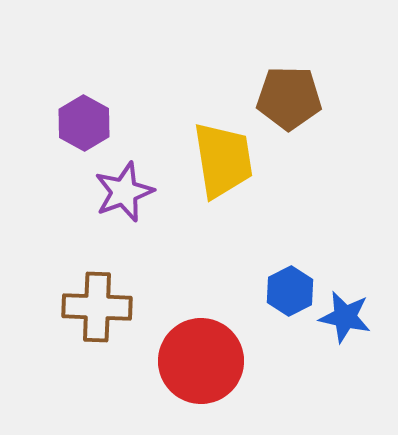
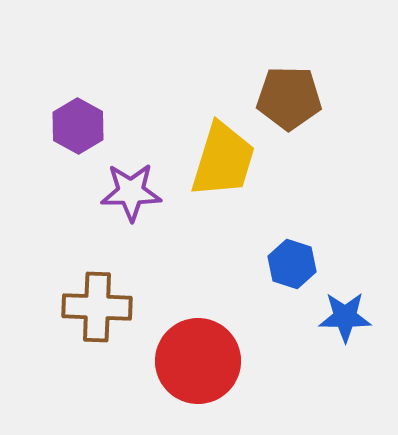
purple hexagon: moved 6 px left, 3 px down
yellow trapezoid: rotated 26 degrees clockwise
purple star: moved 7 px right; rotated 20 degrees clockwise
blue hexagon: moved 2 px right, 27 px up; rotated 15 degrees counterclockwise
blue star: rotated 12 degrees counterclockwise
red circle: moved 3 px left
